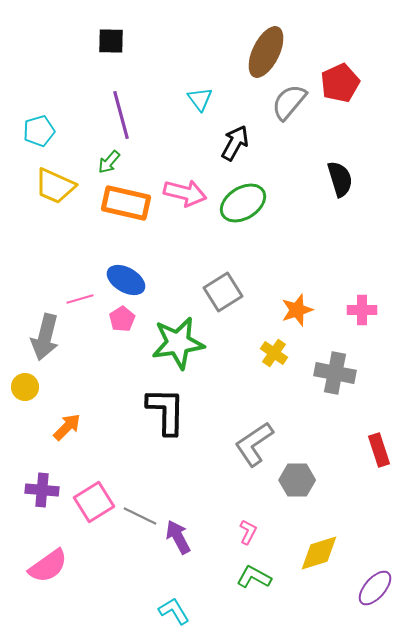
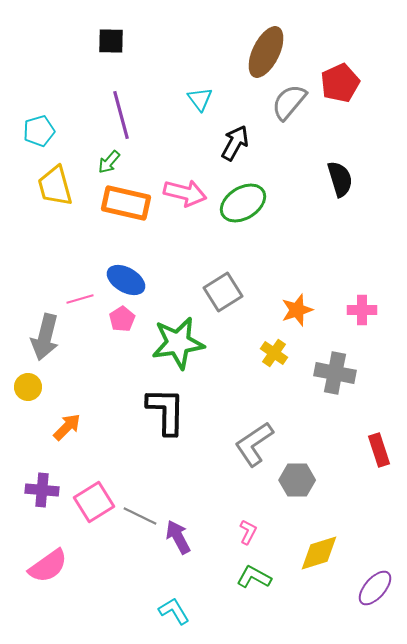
yellow trapezoid: rotated 51 degrees clockwise
yellow circle: moved 3 px right
